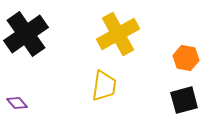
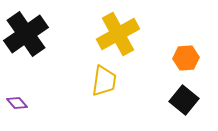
orange hexagon: rotated 15 degrees counterclockwise
yellow trapezoid: moved 5 px up
black square: rotated 36 degrees counterclockwise
